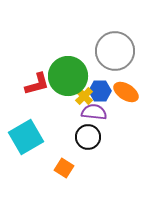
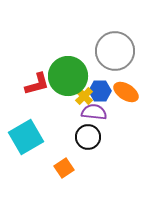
orange square: rotated 24 degrees clockwise
